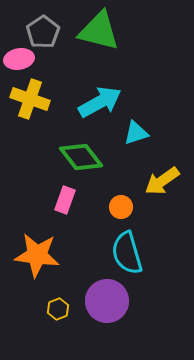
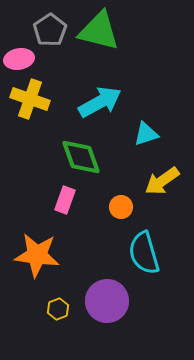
gray pentagon: moved 7 px right, 2 px up
cyan triangle: moved 10 px right, 1 px down
green diamond: rotated 18 degrees clockwise
cyan semicircle: moved 17 px right
